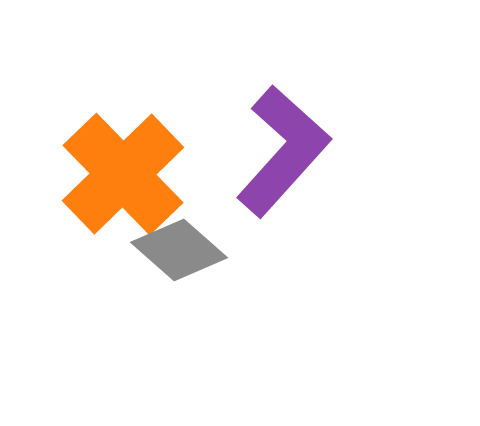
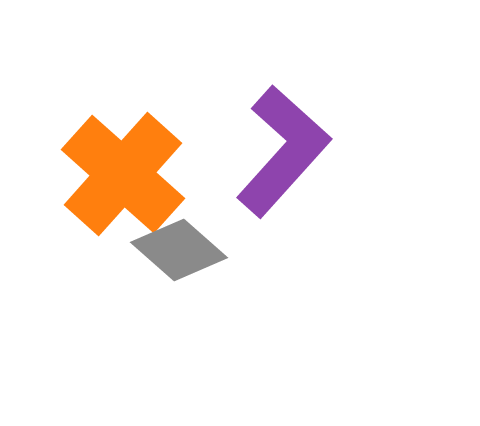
orange cross: rotated 4 degrees counterclockwise
